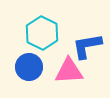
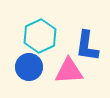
cyan hexagon: moved 2 px left, 3 px down; rotated 8 degrees clockwise
blue L-shape: rotated 72 degrees counterclockwise
